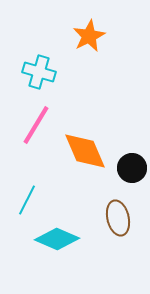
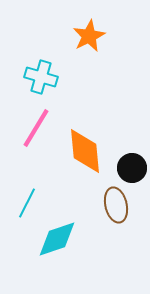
cyan cross: moved 2 px right, 5 px down
pink line: moved 3 px down
orange diamond: rotated 18 degrees clockwise
cyan line: moved 3 px down
brown ellipse: moved 2 px left, 13 px up
cyan diamond: rotated 42 degrees counterclockwise
